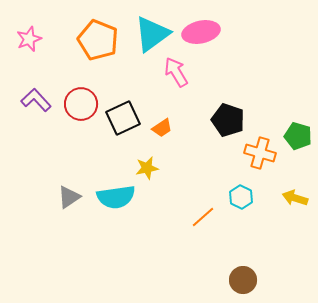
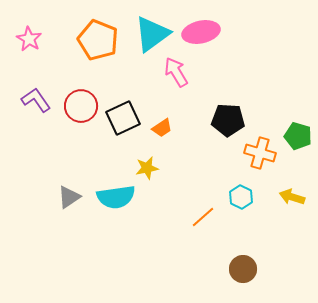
pink star: rotated 20 degrees counterclockwise
purple L-shape: rotated 8 degrees clockwise
red circle: moved 2 px down
black pentagon: rotated 16 degrees counterclockwise
yellow arrow: moved 3 px left, 1 px up
brown circle: moved 11 px up
